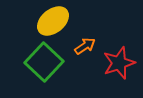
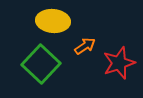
yellow ellipse: rotated 44 degrees clockwise
green square: moved 3 px left, 2 px down
